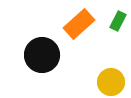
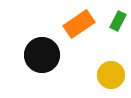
orange rectangle: rotated 8 degrees clockwise
yellow circle: moved 7 px up
